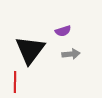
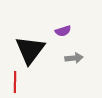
gray arrow: moved 3 px right, 4 px down
